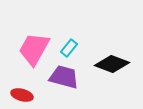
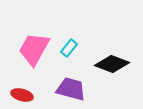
purple trapezoid: moved 7 px right, 12 px down
